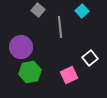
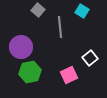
cyan square: rotated 16 degrees counterclockwise
